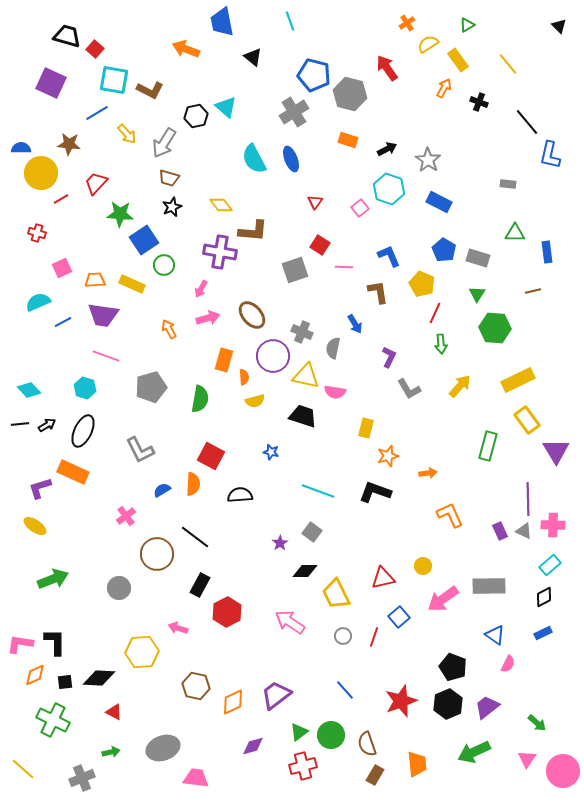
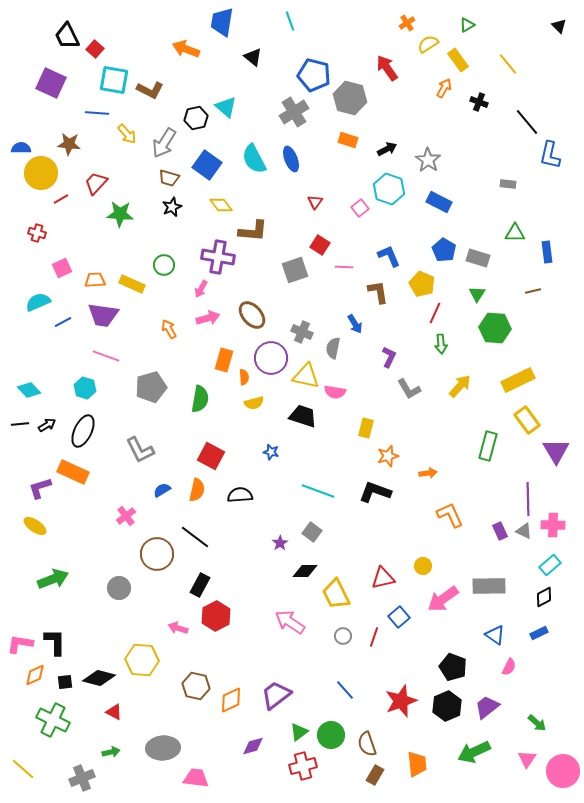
blue trapezoid at (222, 22): rotated 20 degrees clockwise
black trapezoid at (67, 36): rotated 132 degrees counterclockwise
gray hexagon at (350, 94): moved 4 px down
blue line at (97, 113): rotated 35 degrees clockwise
black hexagon at (196, 116): moved 2 px down
blue square at (144, 240): moved 63 px right, 75 px up; rotated 20 degrees counterclockwise
purple cross at (220, 252): moved 2 px left, 5 px down
purple circle at (273, 356): moved 2 px left, 2 px down
yellow semicircle at (255, 401): moved 1 px left, 2 px down
orange semicircle at (193, 484): moved 4 px right, 6 px down; rotated 10 degrees clockwise
red hexagon at (227, 612): moved 11 px left, 4 px down
blue rectangle at (543, 633): moved 4 px left
yellow hexagon at (142, 652): moved 8 px down; rotated 8 degrees clockwise
pink semicircle at (508, 664): moved 1 px right, 3 px down
black diamond at (99, 678): rotated 12 degrees clockwise
orange diamond at (233, 702): moved 2 px left, 2 px up
black hexagon at (448, 704): moved 1 px left, 2 px down
gray ellipse at (163, 748): rotated 16 degrees clockwise
